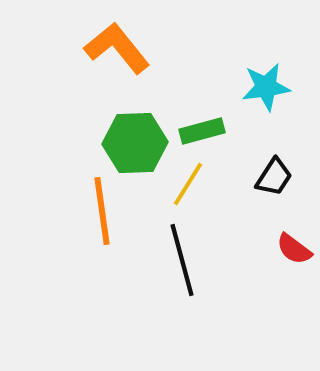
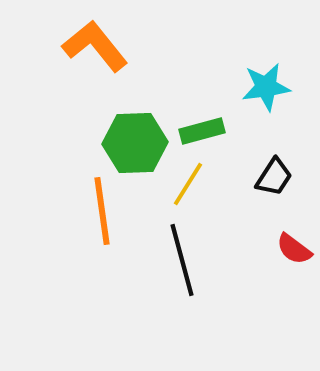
orange L-shape: moved 22 px left, 2 px up
